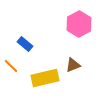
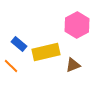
pink hexagon: moved 2 px left, 1 px down
blue rectangle: moved 6 px left
yellow rectangle: moved 1 px right, 26 px up
